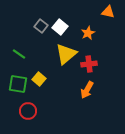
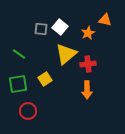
orange triangle: moved 3 px left, 8 px down
gray square: moved 3 px down; rotated 32 degrees counterclockwise
red cross: moved 1 px left
yellow square: moved 6 px right; rotated 16 degrees clockwise
green square: rotated 18 degrees counterclockwise
orange arrow: rotated 30 degrees counterclockwise
